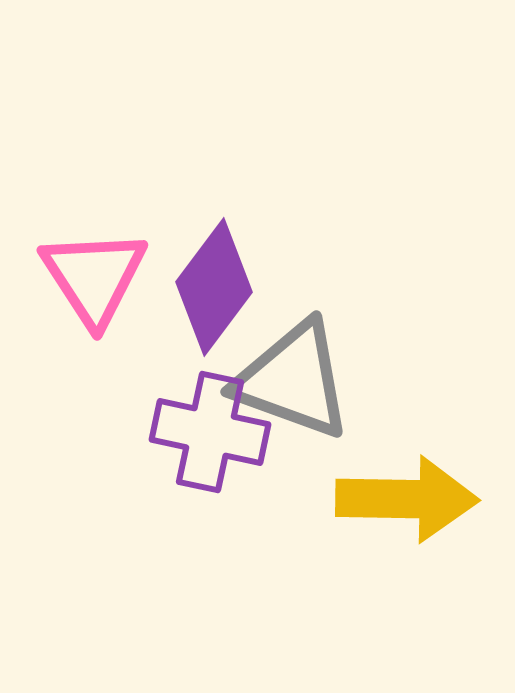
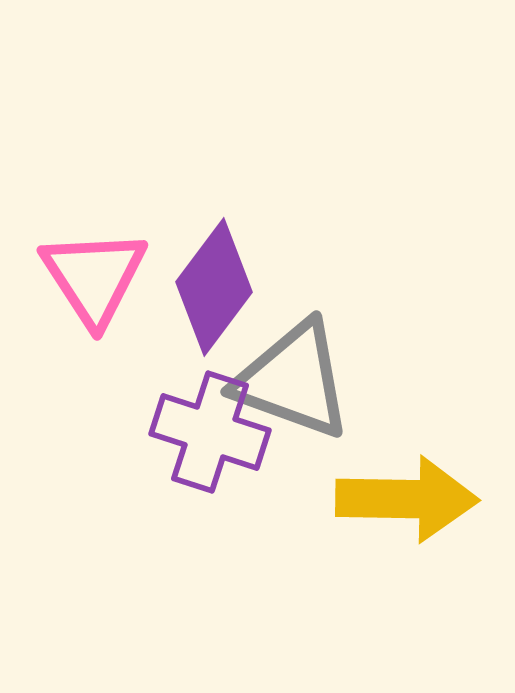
purple cross: rotated 6 degrees clockwise
